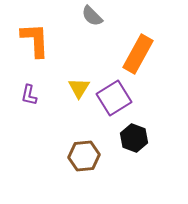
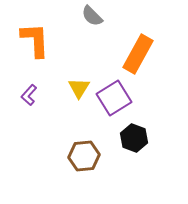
purple L-shape: rotated 30 degrees clockwise
